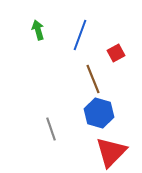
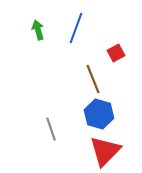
blue line: moved 4 px left, 7 px up
blue hexagon: moved 1 px down
red triangle: moved 6 px left, 1 px up
